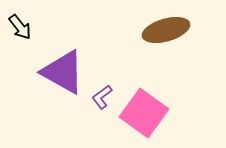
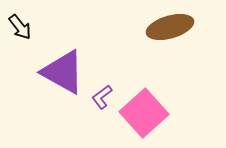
brown ellipse: moved 4 px right, 3 px up
pink square: rotated 12 degrees clockwise
